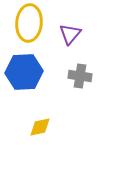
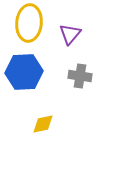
yellow diamond: moved 3 px right, 3 px up
